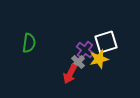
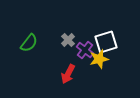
green semicircle: rotated 30 degrees clockwise
gray cross: moved 10 px left, 22 px up
red arrow: moved 2 px left
